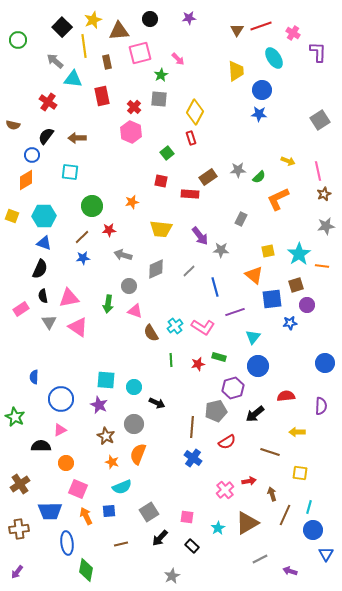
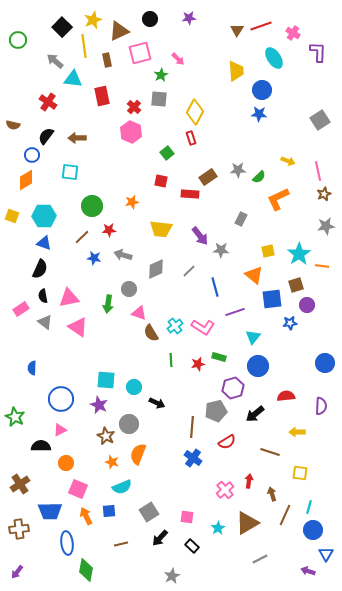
brown triangle at (119, 31): rotated 20 degrees counterclockwise
brown rectangle at (107, 62): moved 2 px up
blue star at (83, 258): moved 11 px right; rotated 16 degrees clockwise
gray circle at (129, 286): moved 3 px down
pink triangle at (135, 311): moved 4 px right, 2 px down
gray triangle at (49, 322): moved 4 px left; rotated 21 degrees counterclockwise
blue semicircle at (34, 377): moved 2 px left, 9 px up
gray circle at (134, 424): moved 5 px left
red arrow at (249, 481): rotated 72 degrees counterclockwise
purple arrow at (290, 571): moved 18 px right
